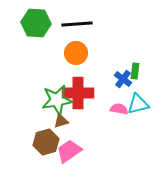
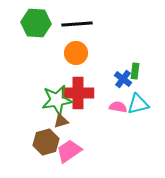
pink semicircle: moved 1 px left, 2 px up
